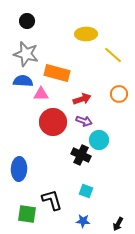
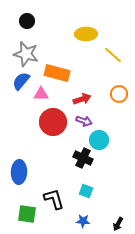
blue semicircle: moved 2 px left; rotated 54 degrees counterclockwise
black cross: moved 2 px right, 3 px down
blue ellipse: moved 3 px down
black L-shape: moved 2 px right, 1 px up
